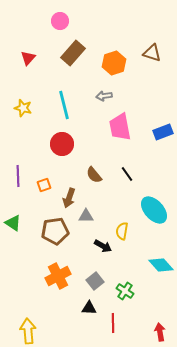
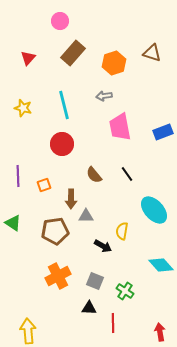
brown arrow: moved 2 px right, 1 px down; rotated 18 degrees counterclockwise
gray square: rotated 30 degrees counterclockwise
